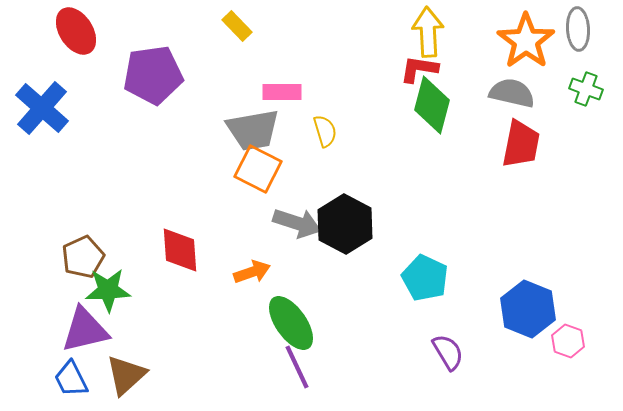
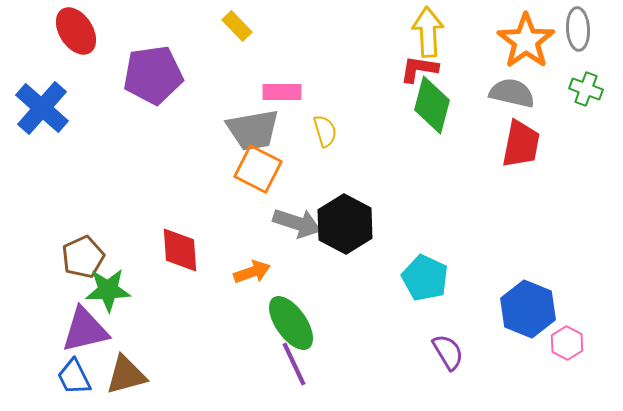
pink hexagon: moved 1 px left, 2 px down; rotated 8 degrees clockwise
purple line: moved 3 px left, 3 px up
brown triangle: rotated 27 degrees clockwise
blue trapezoid: moved 3 px right, 2 px up
